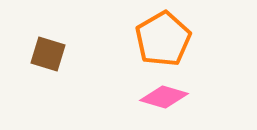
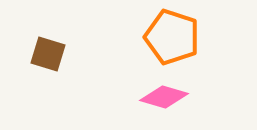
orange pentagon: moved 9 px right, 2 px up; rotated 24 degrees counterclockwise
